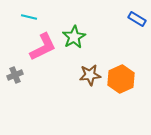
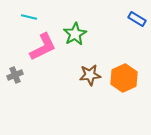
green star: moved 1 px right, 3 px up
orange hexagon: moved 3 px right, 1 px up
